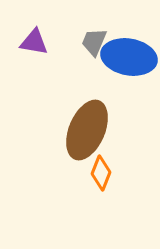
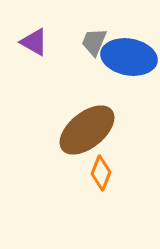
purple triangle: rotated 20 degrees clockwise
brown ellipse: rotated 28 degrees clockwise
